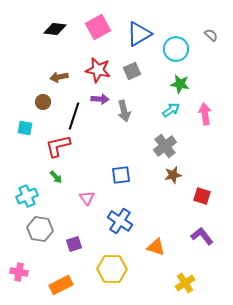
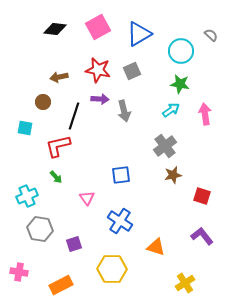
cyan circle: moved 5 px right, 2 px down
